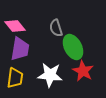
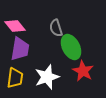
green ellipse: moved 2 px left
white star: moved 3 px left, 2 px down; rotated 25 degrees counterclockwise
